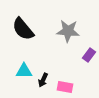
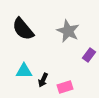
gray star: rotated 20 degrees clockwise
pink rectangle: rotated 28 degrees counterclockwise
